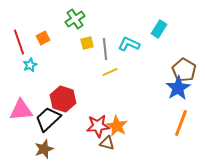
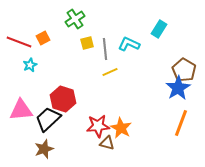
red line: rotated 50 degrees counterclockwise
orange star: moved 4 px right, 2 px down
